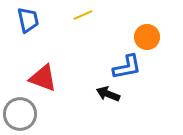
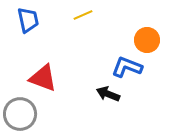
orange circle: moved 3 px down
blue L-shape: rotated 148 degrees counterclockwise
